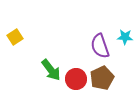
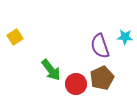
red circle: moved 5 px down
